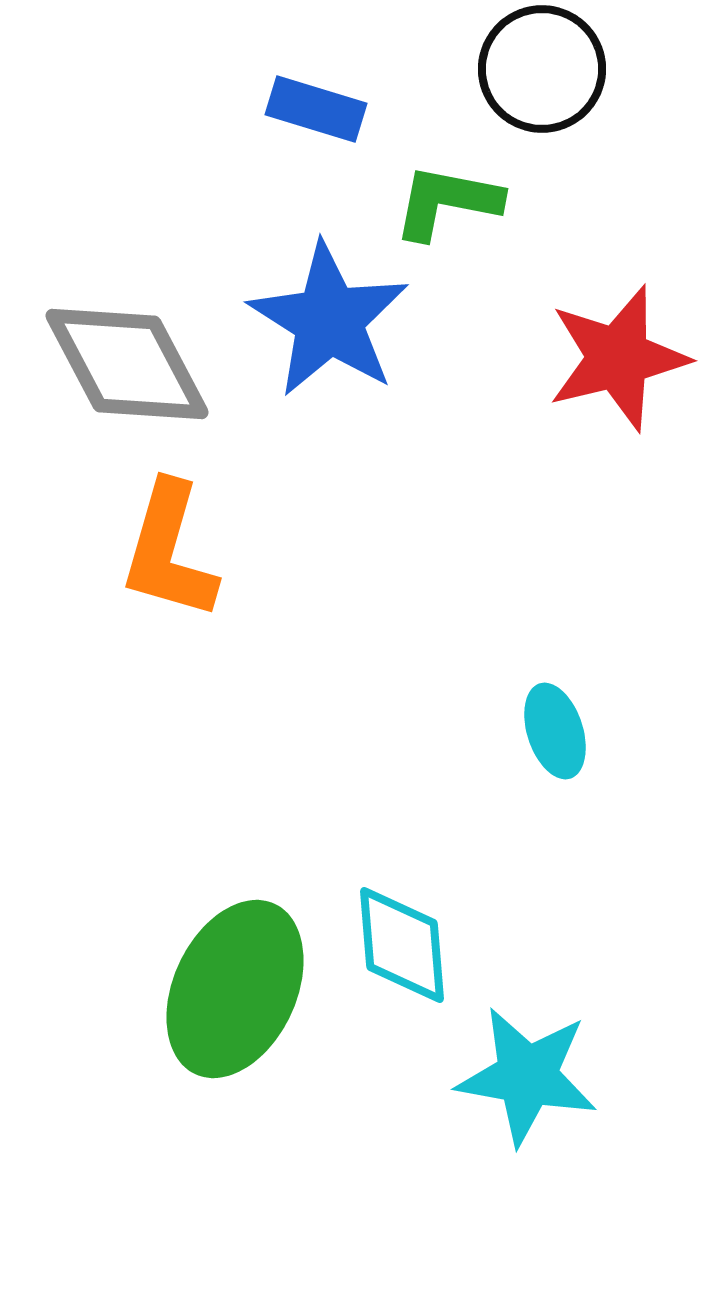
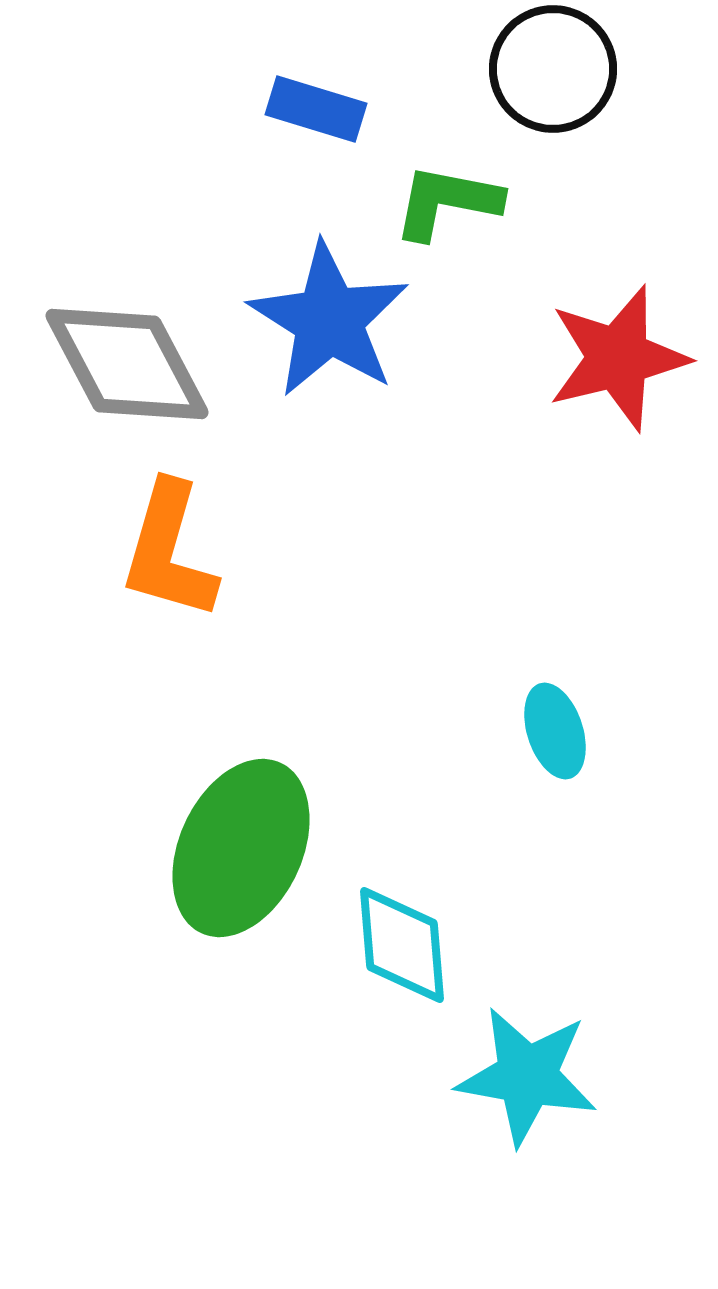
black circle: moved 11 px right
green ellipse: moved 6 px right, 141 px up
